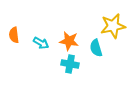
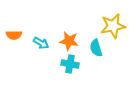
orange semicircle: rotated 84 degrees counterclockwise
